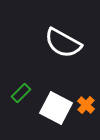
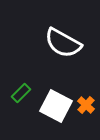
white square: moved 2 px up
